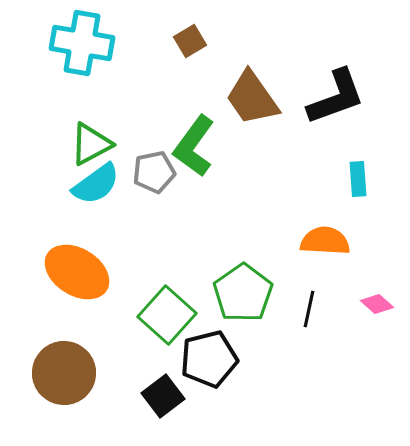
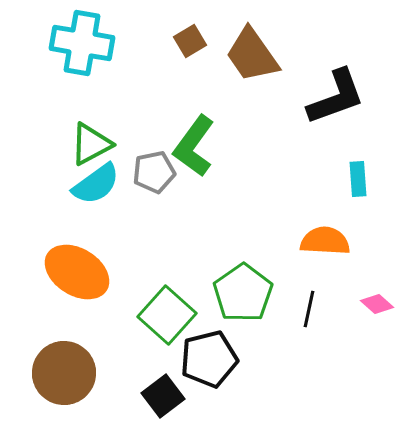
brown trapezoid: moved 43 px up
